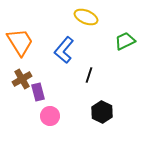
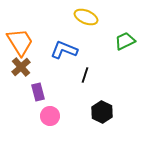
blue L-shape: rotated 72 degrees clockwise
black line: moved 4 px left
brown cross: moved 1 px left, 12 px up; rotated 12 degrees counterclockwise
